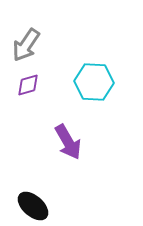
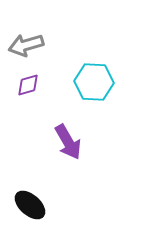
gray arrow: rotated 40 degrees clockwise
black ellipse: moved 3 px left, 1 px up
